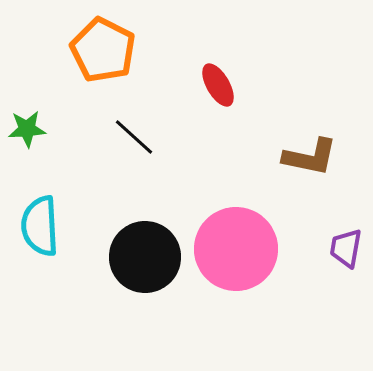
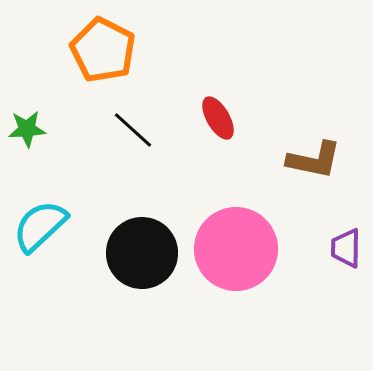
red ellipse: moved 33 px down
black line: moved 1 px left, 7 px up
brown L-shape: moved 4 px right, 3 px down
cyan semicircle: rotated 50 degrees clockwise
purple trapezoid: rotated 9 degrees counterclockwise
black circle: moved 3 px left, 4 px up
